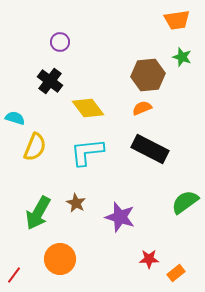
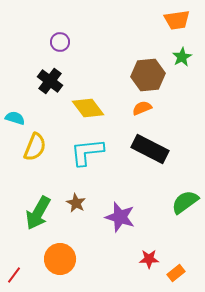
green star: rotated 24 degrees clockwise
